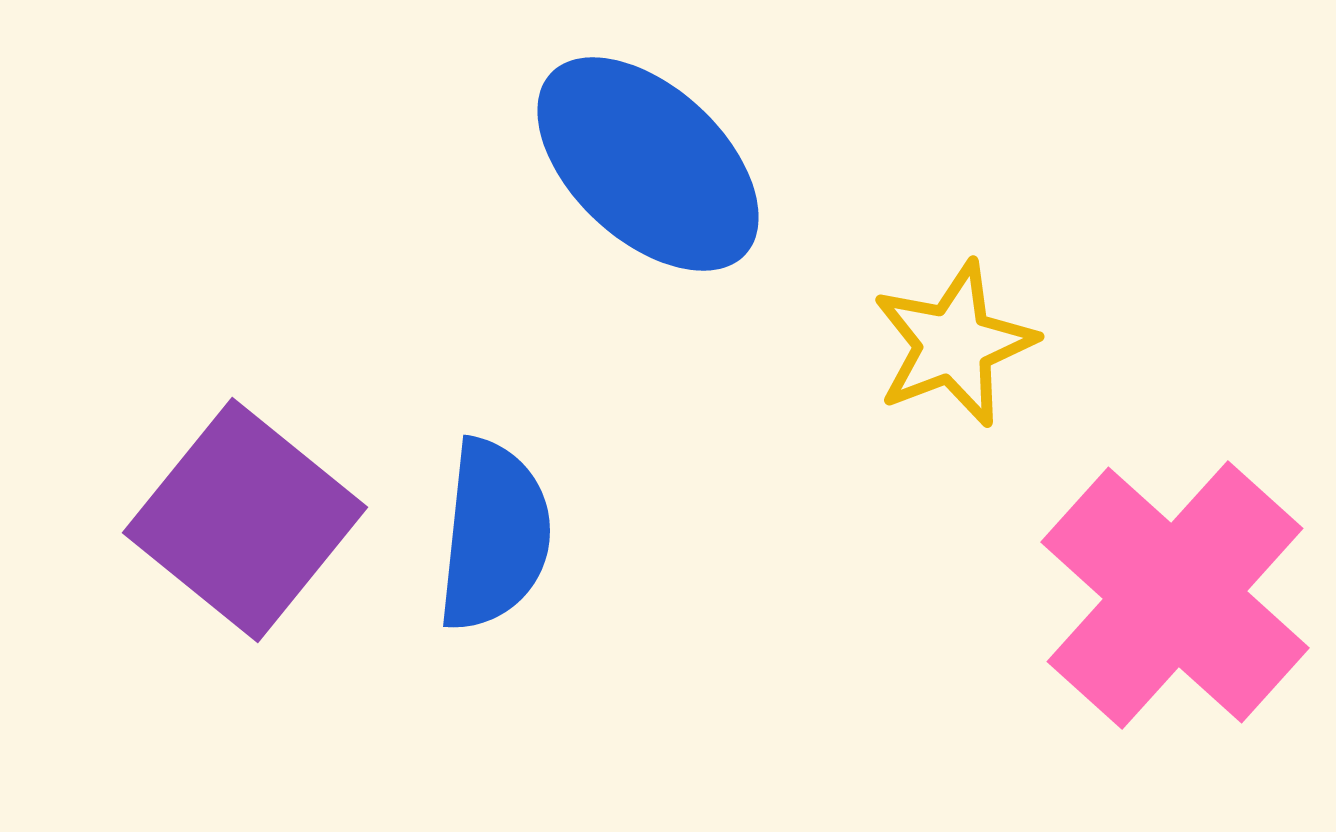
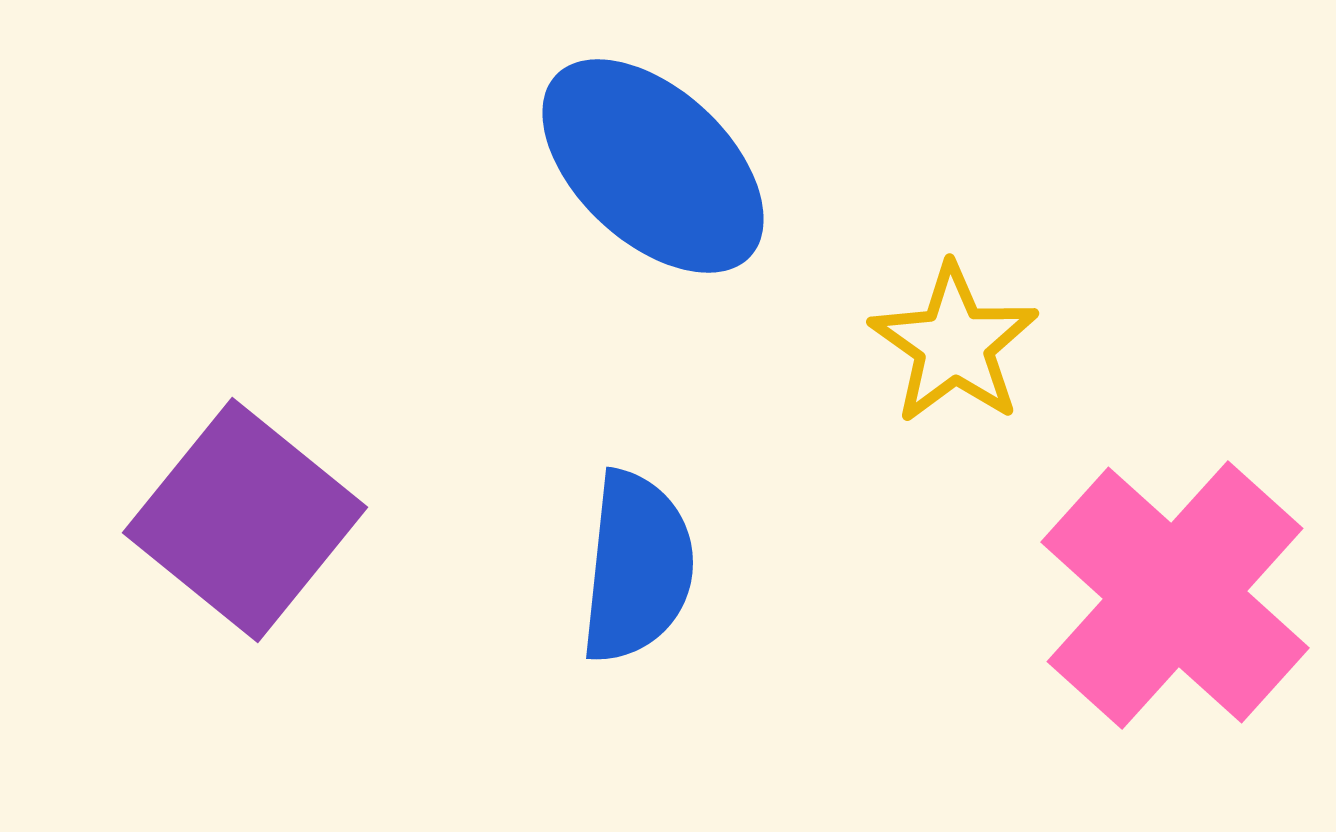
blue ellipse: moved 5 px right, 2 px down
yellow star: rotated 16 degrees counterclockwise
blue semicircle: moved 143 px right, 32 px down
